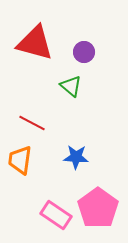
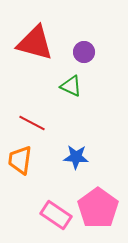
green triangle: rotated 15 degrees counterclockwise
